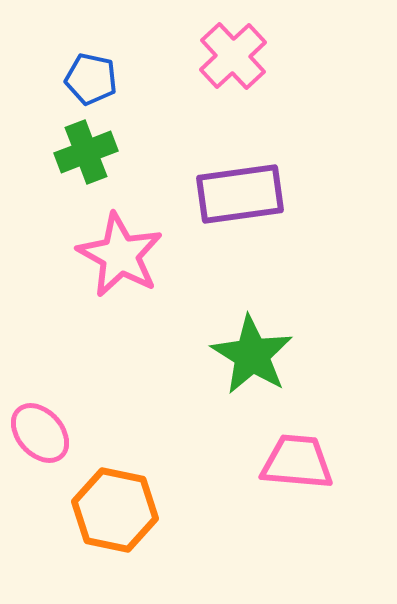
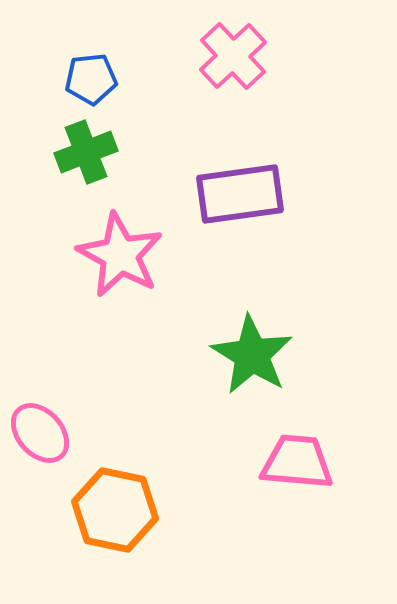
blue pentagon: rotated 18 degrees counterclockwise
